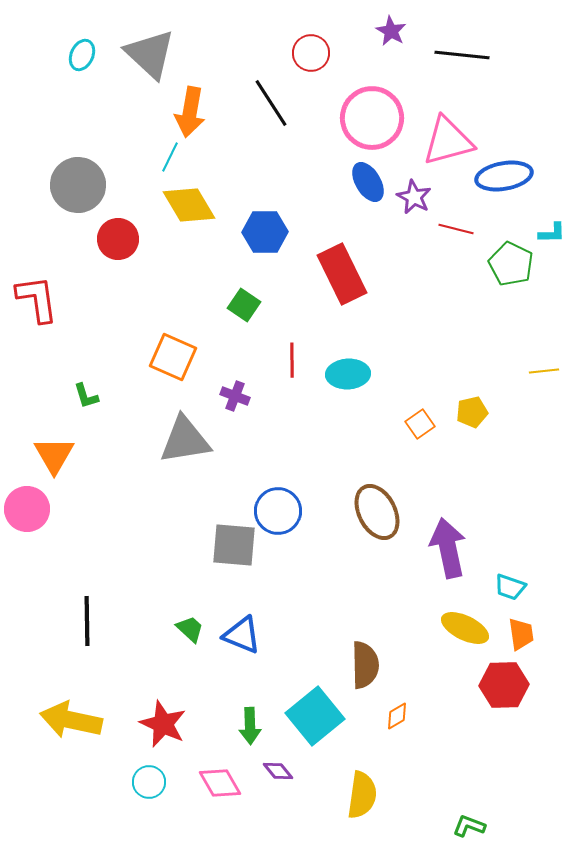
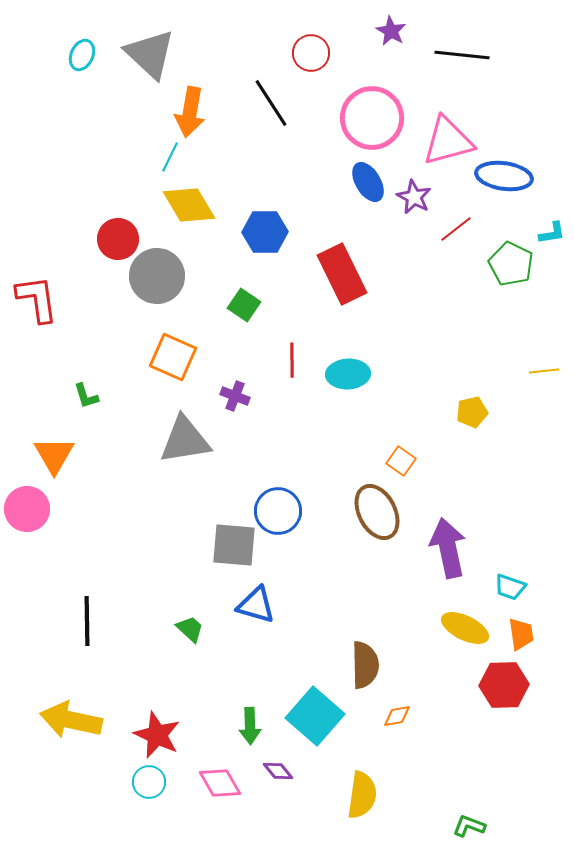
blue ellipse at (504, 176): rotated 18 degrees clockwise
gray circle at (78, 185): moved 79 px right, 91 px down
red line at (456, 229): rotated 52 degrees counterclockwise
cyan L-shape at (552, 233): rotated 8 degrees counterclockwise
orange square at (420, 424): moved 19 px left, 37 px down; rotated 20 degrees counterclockwise
blue triangle at (242, 635): moved 14 px right, 30 px up; rotated 6 degrees counterclockwise
cyan square at (315, 716): rotated 10 degrees counterclockwise
orange diamond at (397, 716): rotated 20 degrees clockwise
red star at (163, 724): moved 6 px left, 11 px down
